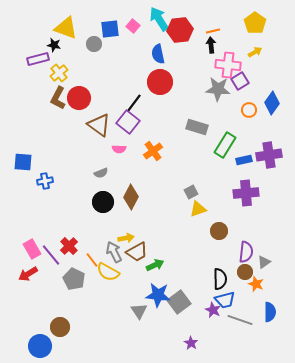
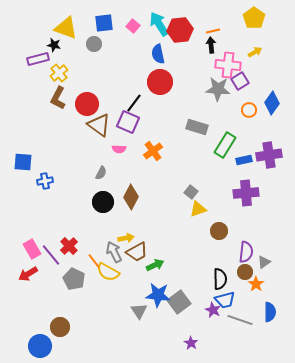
cyan arrow at (159, 19): moved 5 px down
yellow pentagon at (255, 23): moved 1 px left, 5 px up
blue square at (110, 29): moved 6 px left, 6 px up
red circle at (79, 98): moved 8 px right, 6 px down
purple square at (128, 122): rotated 15 degrees counterclockwise
gray semicircle at (101, 173): rotated 40 degrees counterclockwise
gray square at (191, 192): rotated 24 degrees counterclockwise
orange line at (92, 260): moved 2 px right, 1 px down
orange star at (256, 284): rotated 14 degrees clockwise
